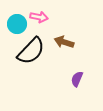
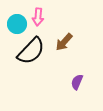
pink arrow: moved 1 px left; rotated 84 degrees clockwise
brown arrow: rotated 66 degrees counterclockwise
purple semicircle: moved 3 px down
